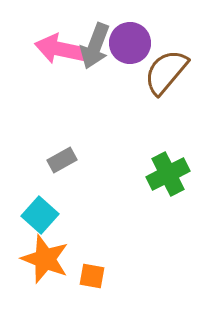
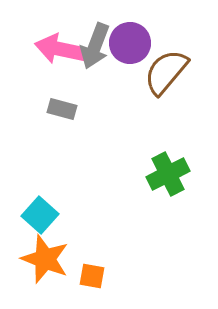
gray rectangle: moved 51 px up; rotated 44 degrees clockwise
